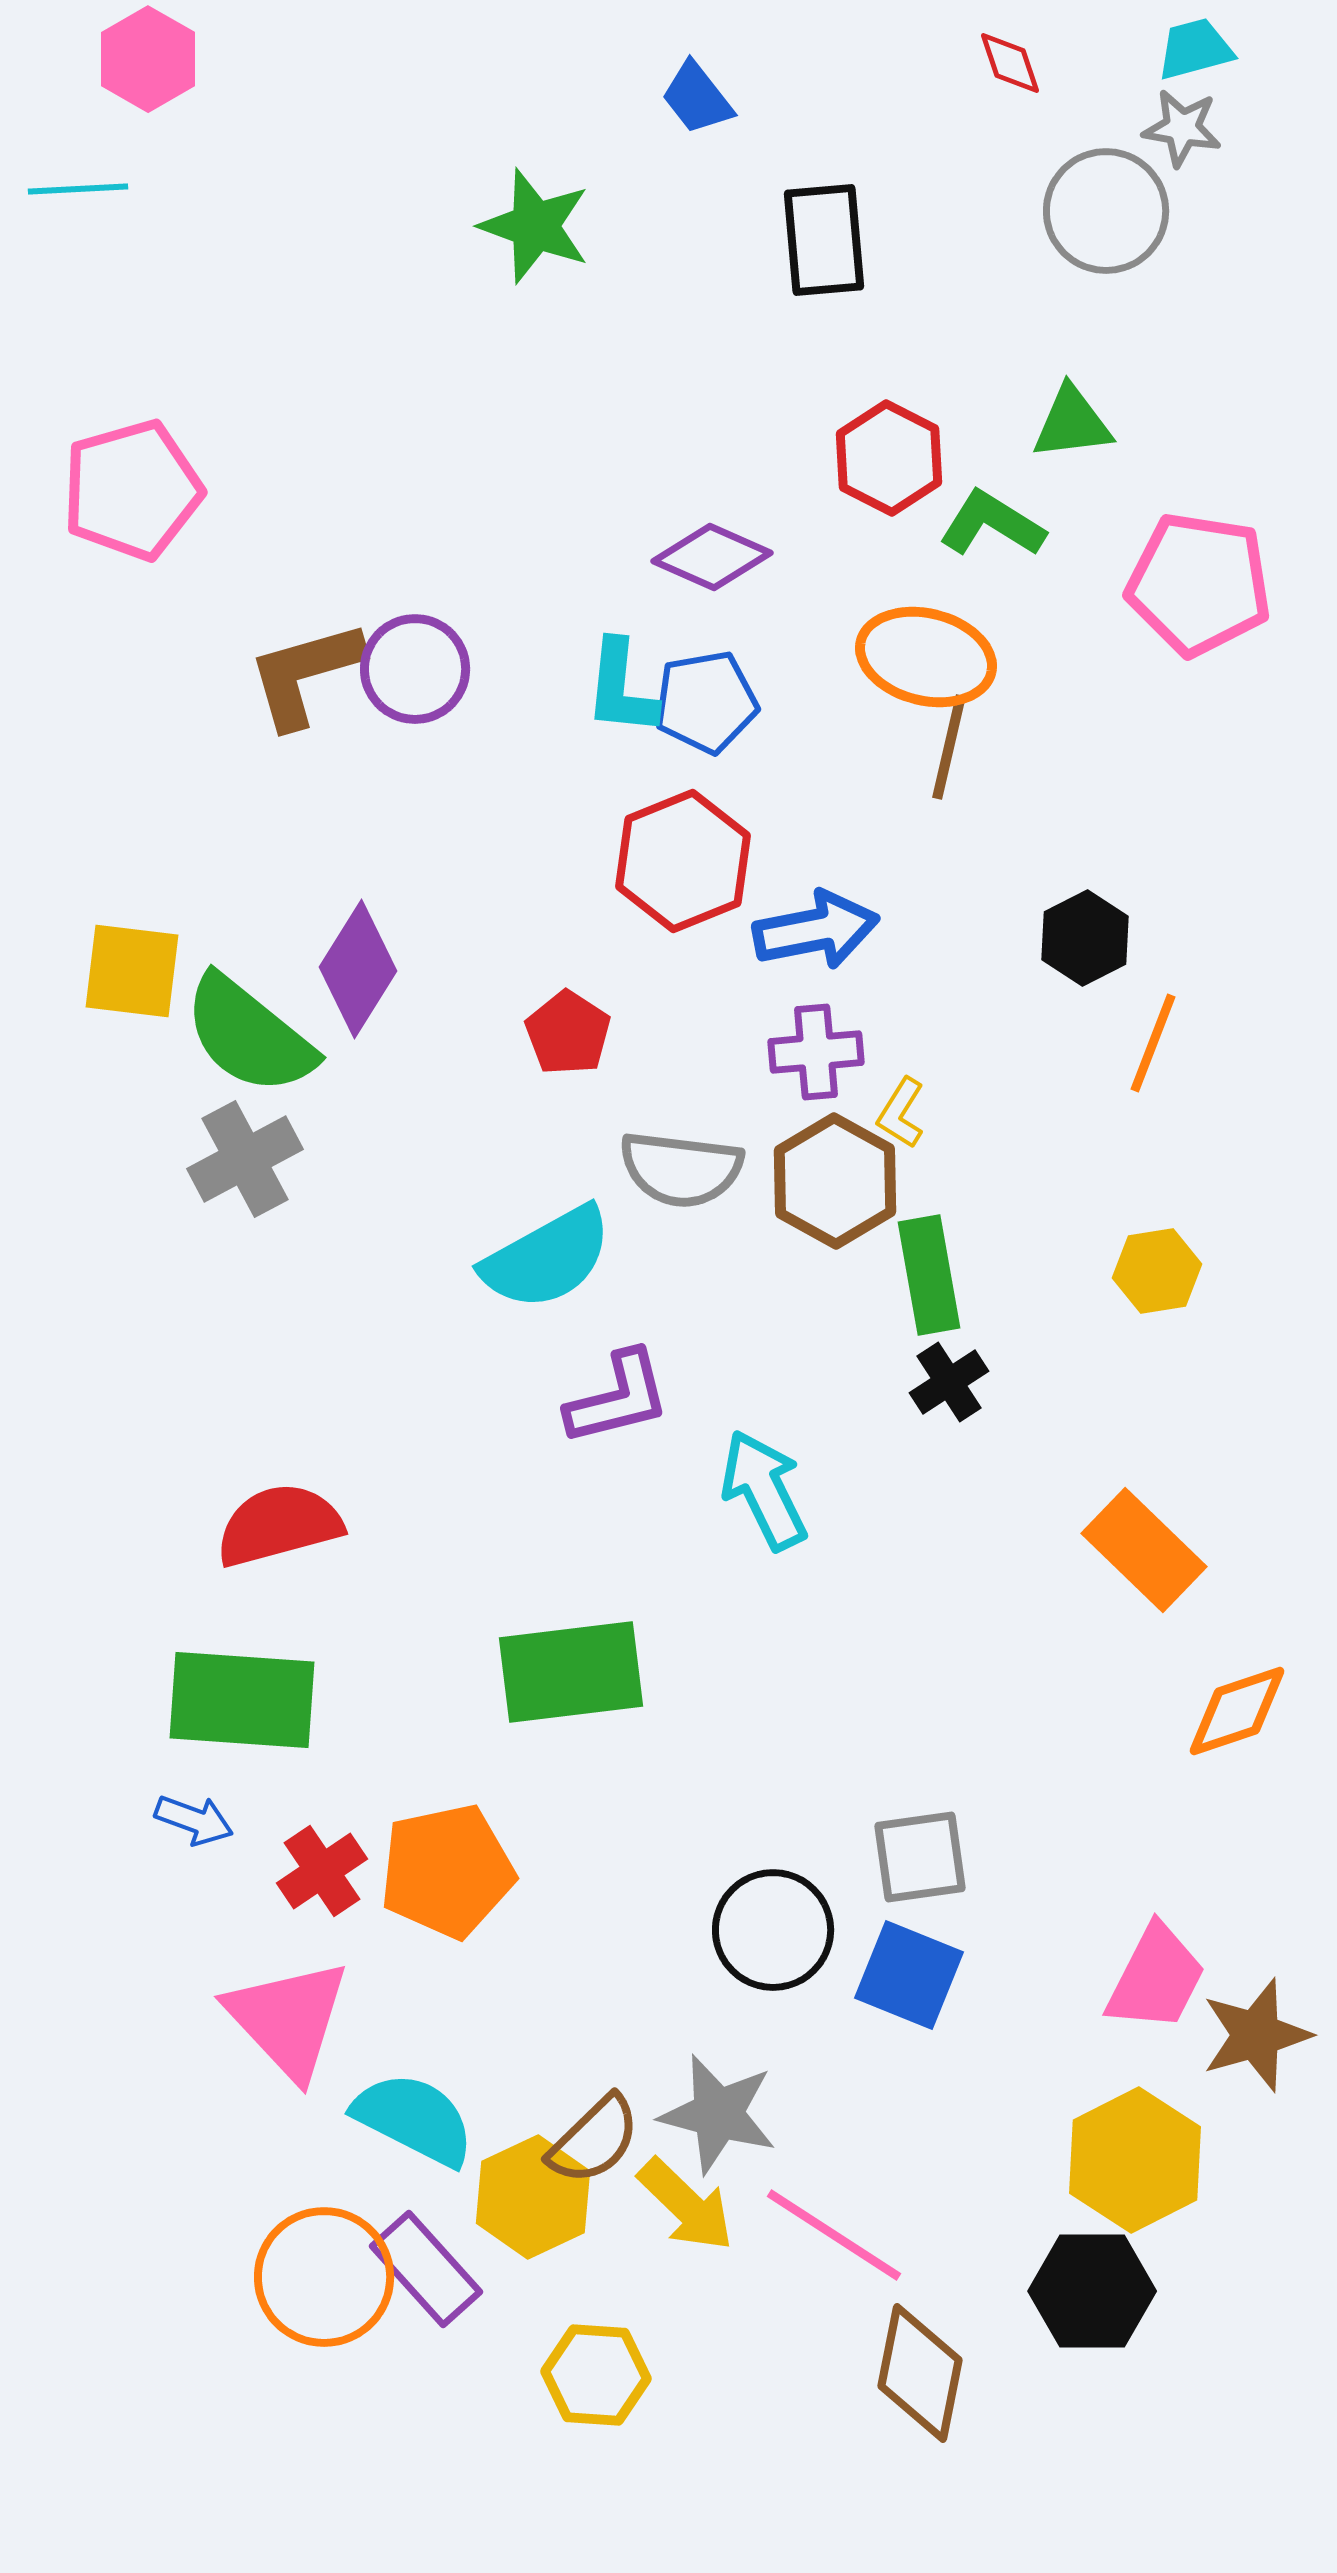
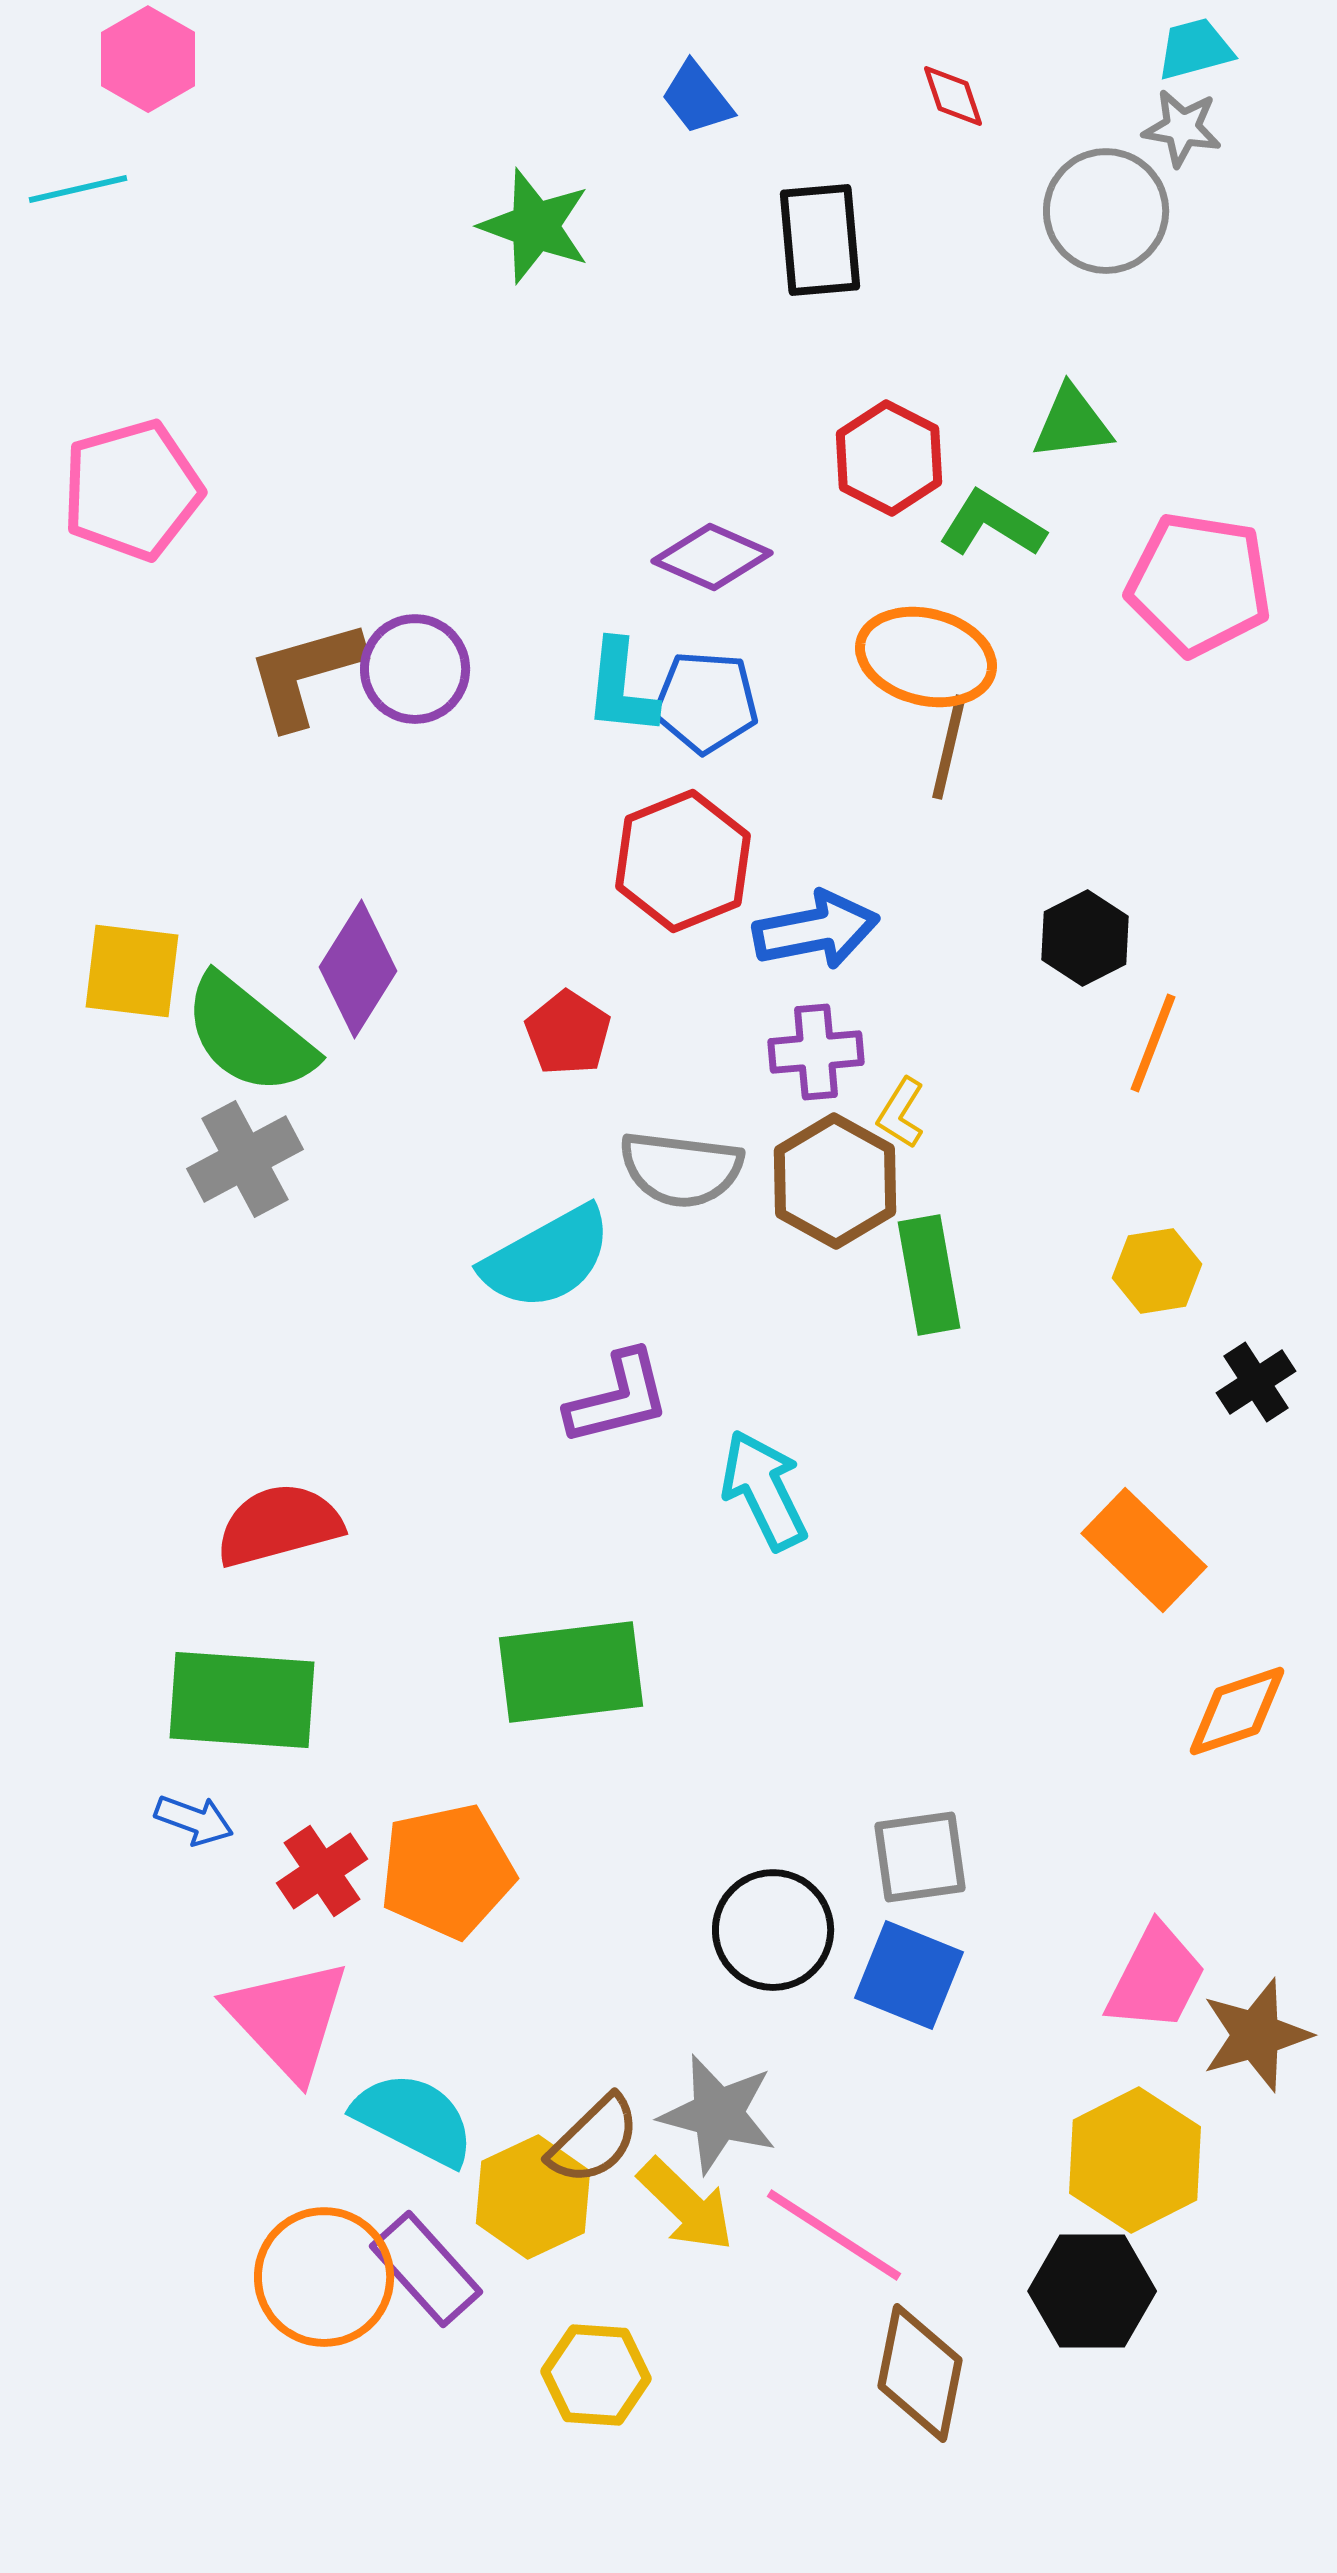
red diamond at (1010, 63): moved 57 px left, 33 px down
cyan line at (78, 189): rotated 10 degrees counterclockwise
black rectangle at (824, 240): moved 4 px left
blue pentagon at (706, 702): rotated 14 degrees clockwise
black cross at (949, 1382): moved 307 px right
